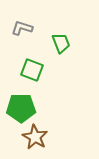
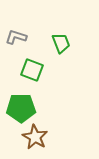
gray L-shape: moved 6 px left, 9 px down
